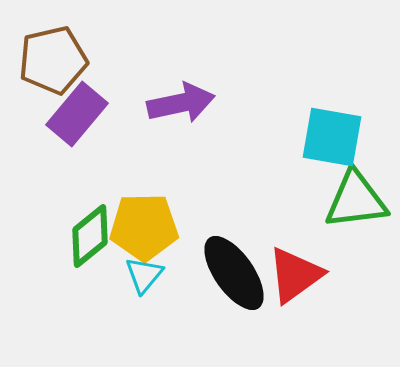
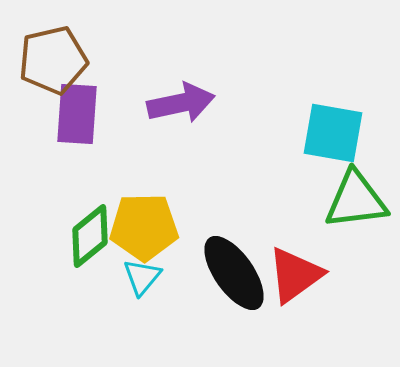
purple rectangle: rotated 36 degrees counterclockwise
cyan square: moved 1 px right, 4 px up
cyan triangle: moved 2 px left, 2 px down
